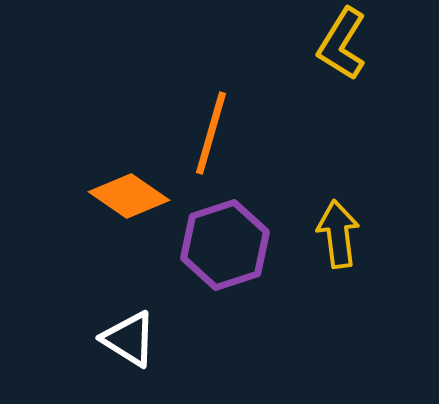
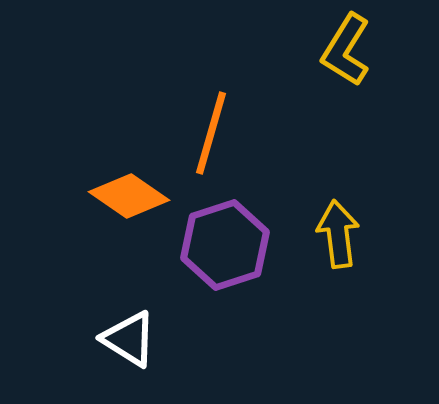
yellow L-shape: moved 4 px right, 6 px down
